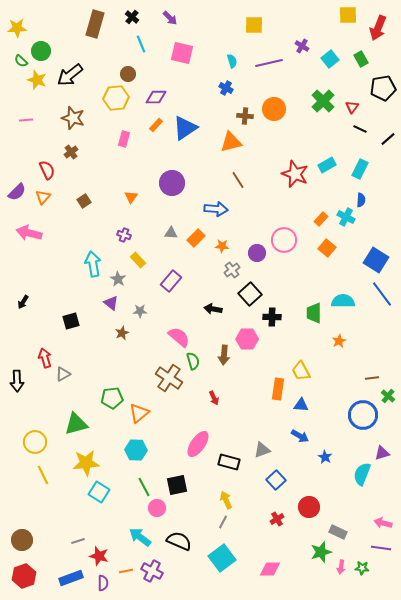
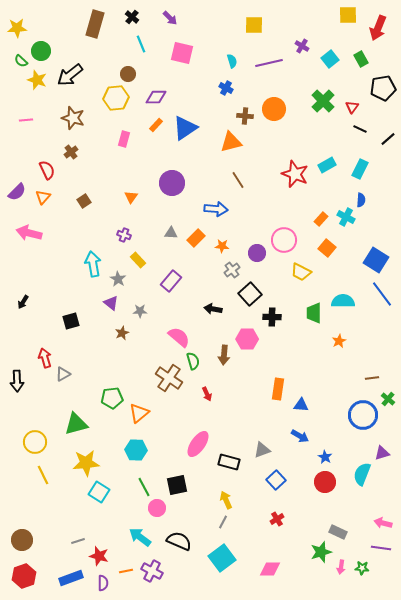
yellow trapezoid at (301, 371): moved 99 px up; rotated 35 degrees counterclockwise
green cross at (388, 396): moved 3 px down
red arrow at (214, 398): moved 7 px left, 4 px up
red circle at (309, 507): moved 16 px right, 25 px up
